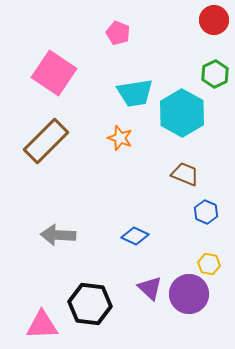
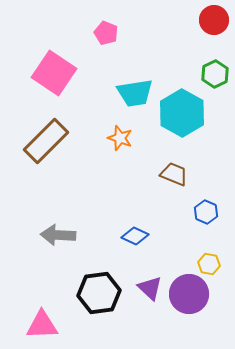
pink pentagon: moved 12 px left
brown trapezoid: moved 11 px left
black hexagon: moved 9 px right, 11 px up; rotated 15 degrees counterclockwise
